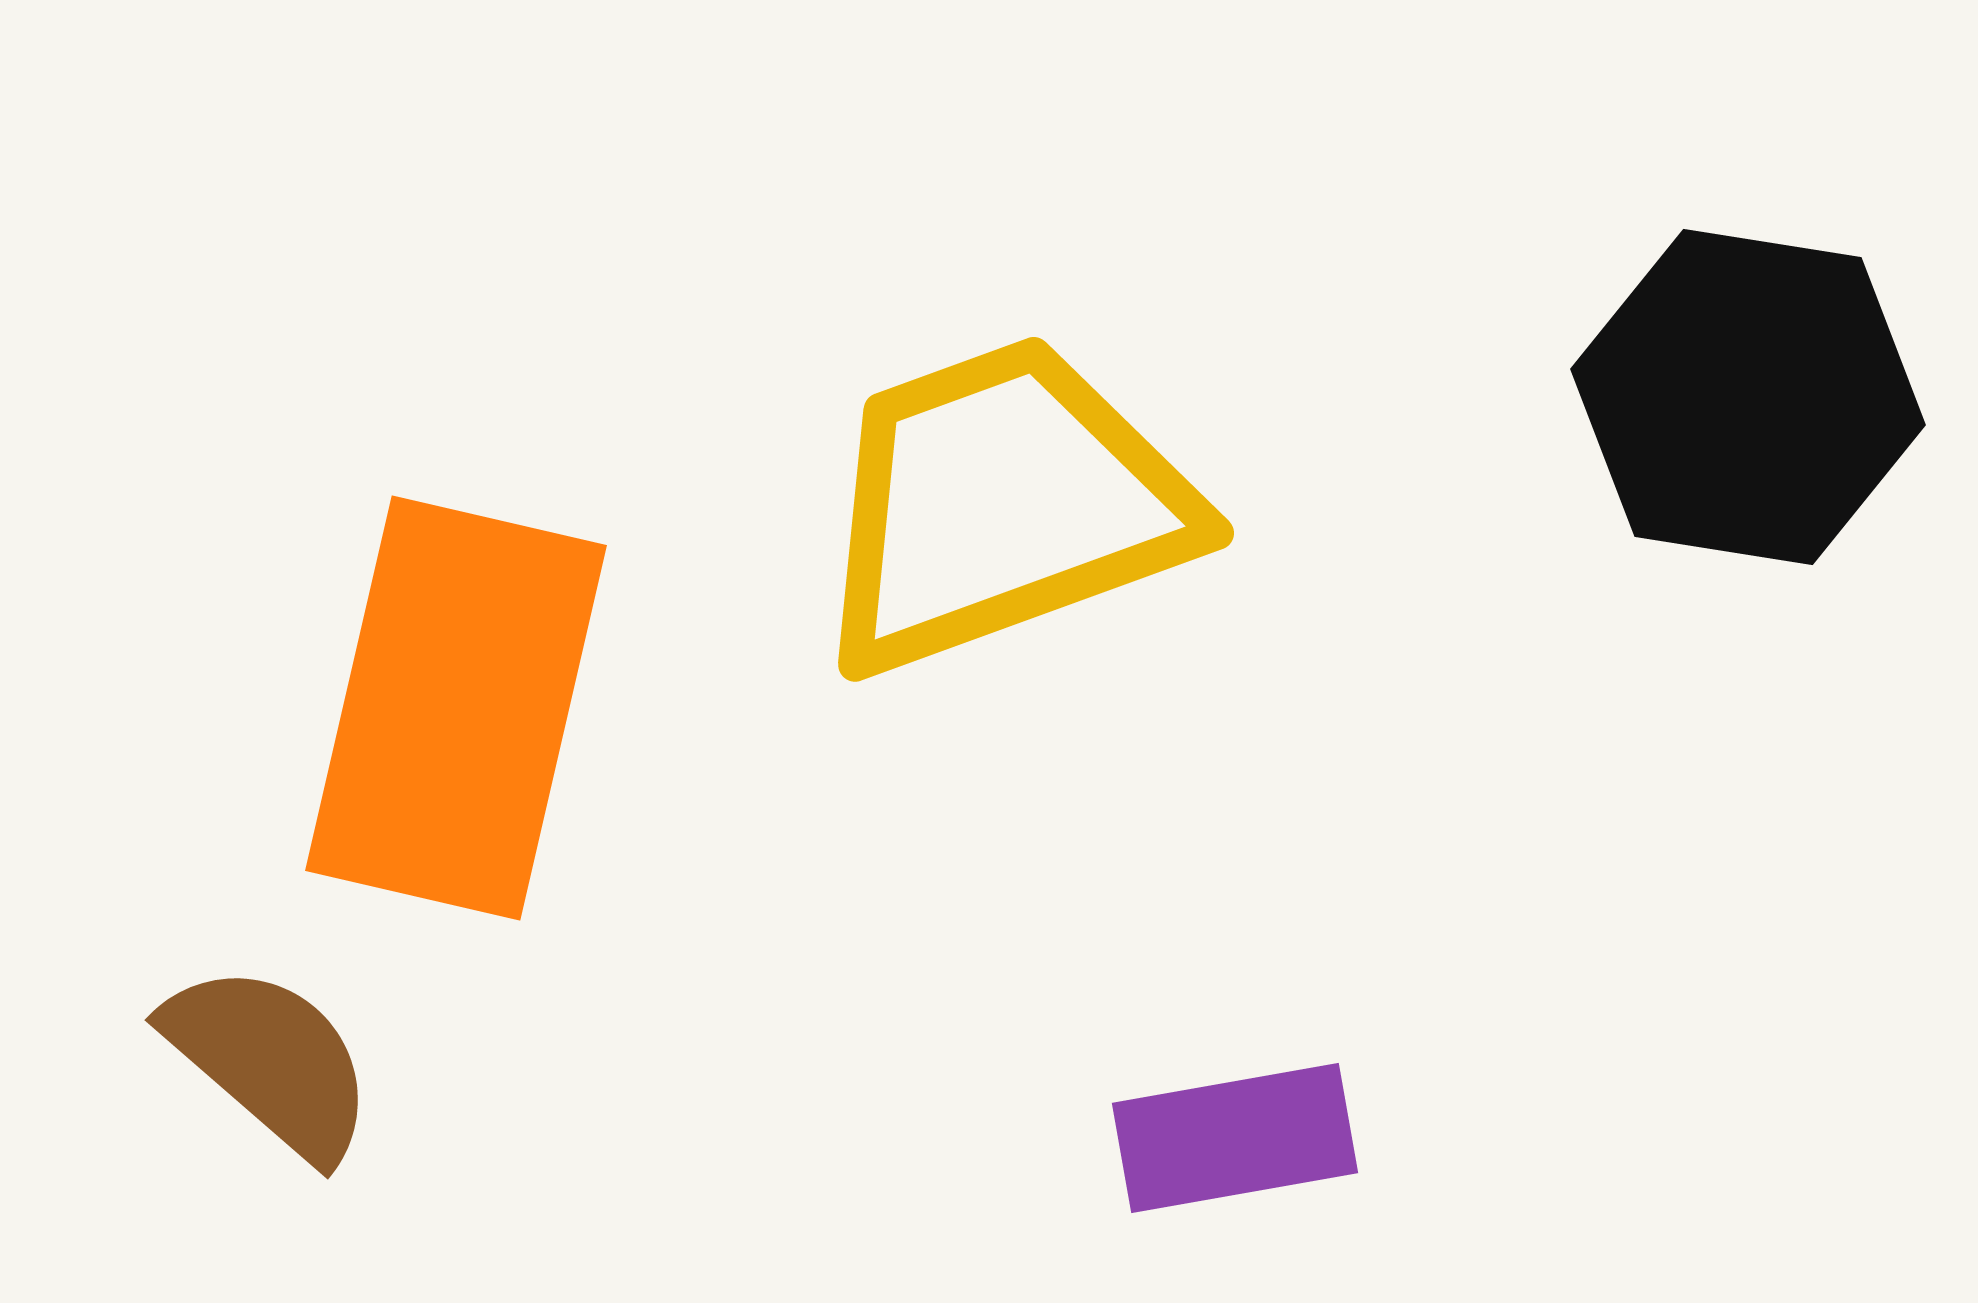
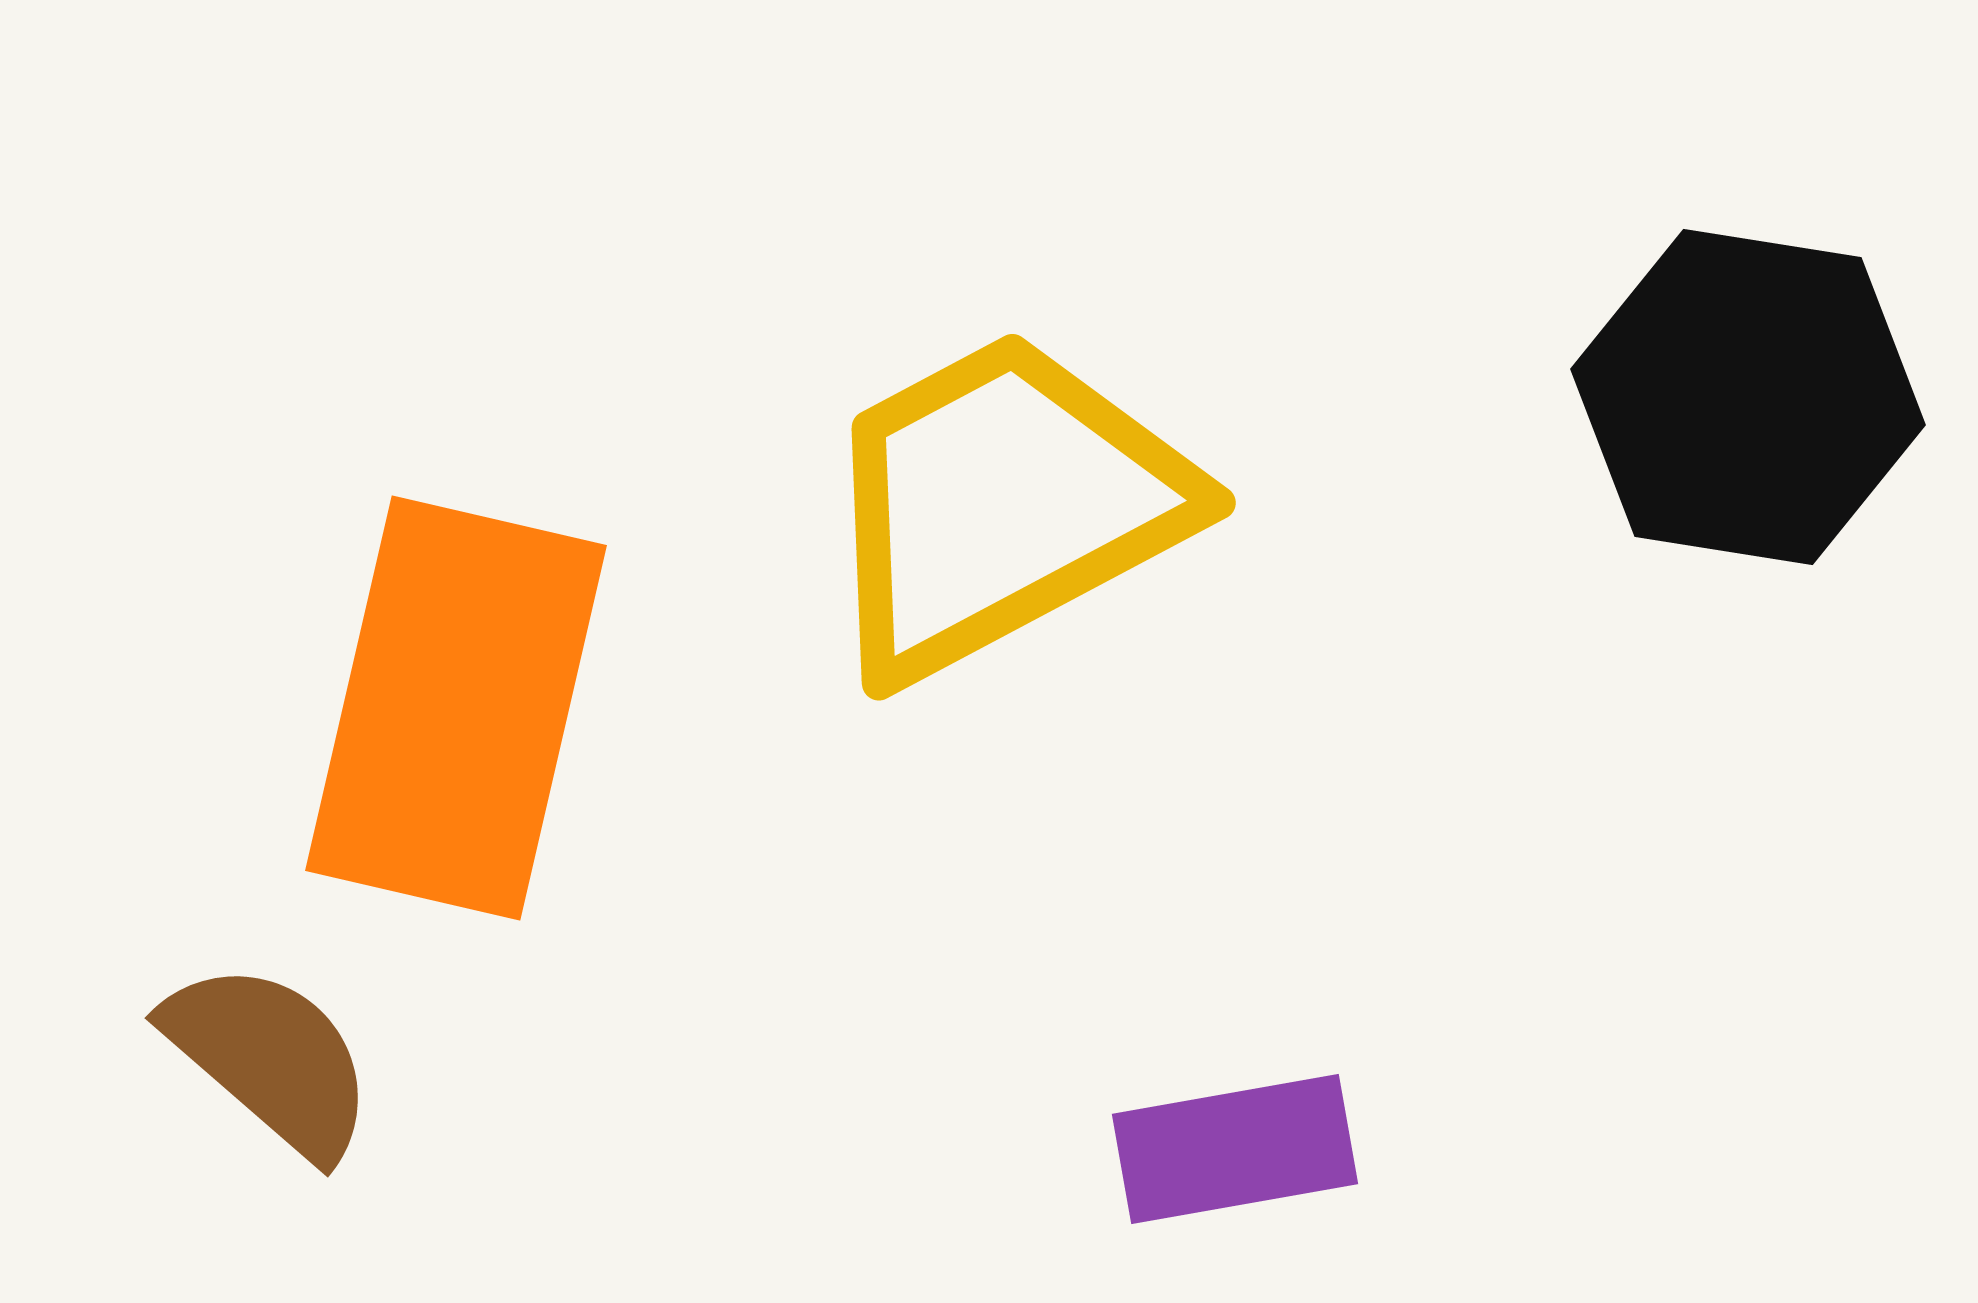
yellow trapezoid: rotated 8 degrees counterclockwise
brown semicircle: moved 2 px up
purple rectangle: moved 11 px down
